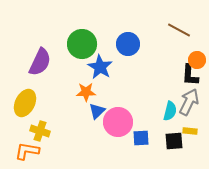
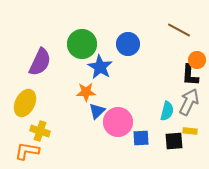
cyan semicircle: moved 3 px left
